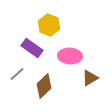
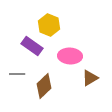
purple rectangle: moved 2 px up
gray line: rotated 42 degrees clockwise
